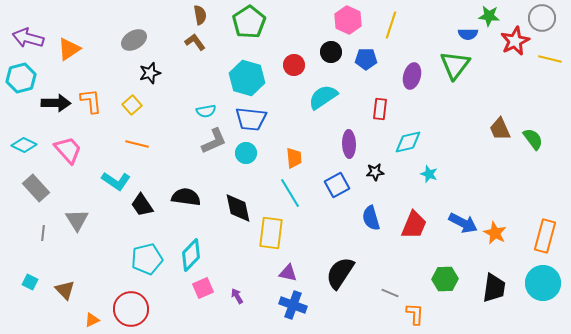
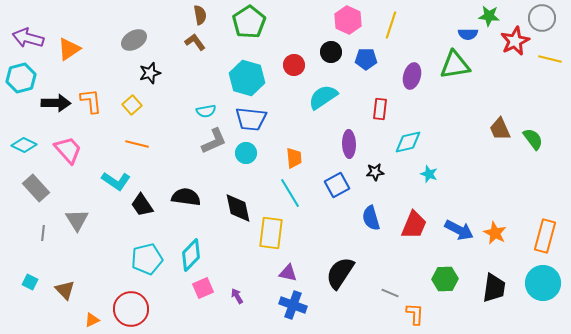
green triangle at (455, 65): rotated 44 degrees clockwise
blue arrow at (463, 223): moved 4 px left, 7 px down
